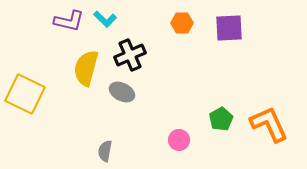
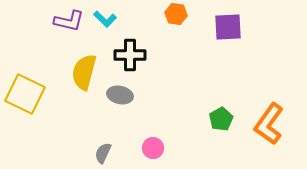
orange hexagon: moved 6 px left, 9 px up; rotated 10 degrees clockwise
purple square: moved 1 px left, 1 px up
black cross: rotated 24 degrees clockwise
yellow semicircle: moved 2 px left, 4 px down
gray ellipse: moved 2 px left, 3 px down; rotated 15 degrees counterclockwise
orange L-shape: rotated 120 degrees counterclockwise
pink circle: moved 26 px left, 8 px down
gray semicircle: moved 2 px left, 2 px down; rotated 15 degrees clockwise
